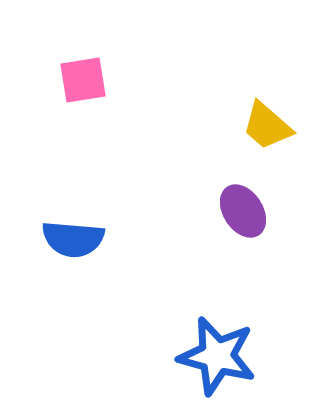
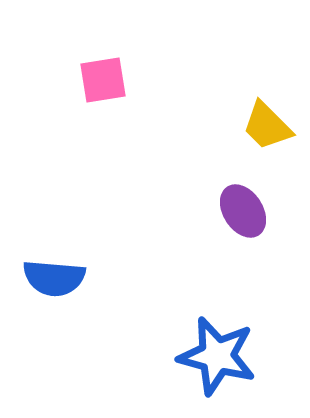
pink square: moved 20 px right
yellow trapezoid: rotated 4 degrees clockwise
blue semicircle: moved 19 px left, 39 px down
